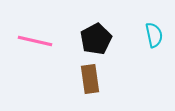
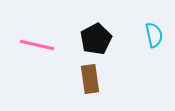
pink line: moved 2 px right, 4 px down
